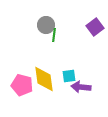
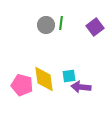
green line: moved 7 px right, 12 px up
